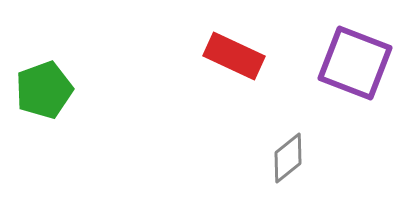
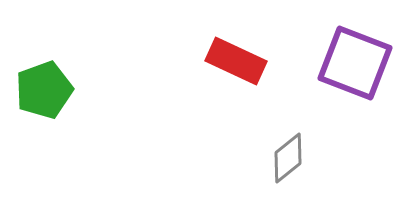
red rectangle: moved 2 px right, 5 px down
